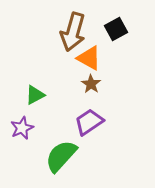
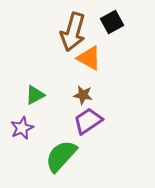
black square: moved 4 px left, 7 px up
brown star: moved 8 px left, 11 px down; rotated 24 degrees counterclockwise
purple trapezoid: moved 1 px left, 1 px up
